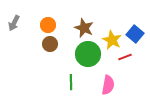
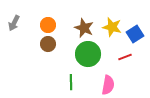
blue square: rotated 18 degrees clockwise
yellow star: moved 13 px up; rotated 12 degrees counterclockwise
brown circle: moved 2 px left
